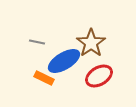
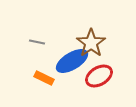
blue ellipse: moved 8 px right
